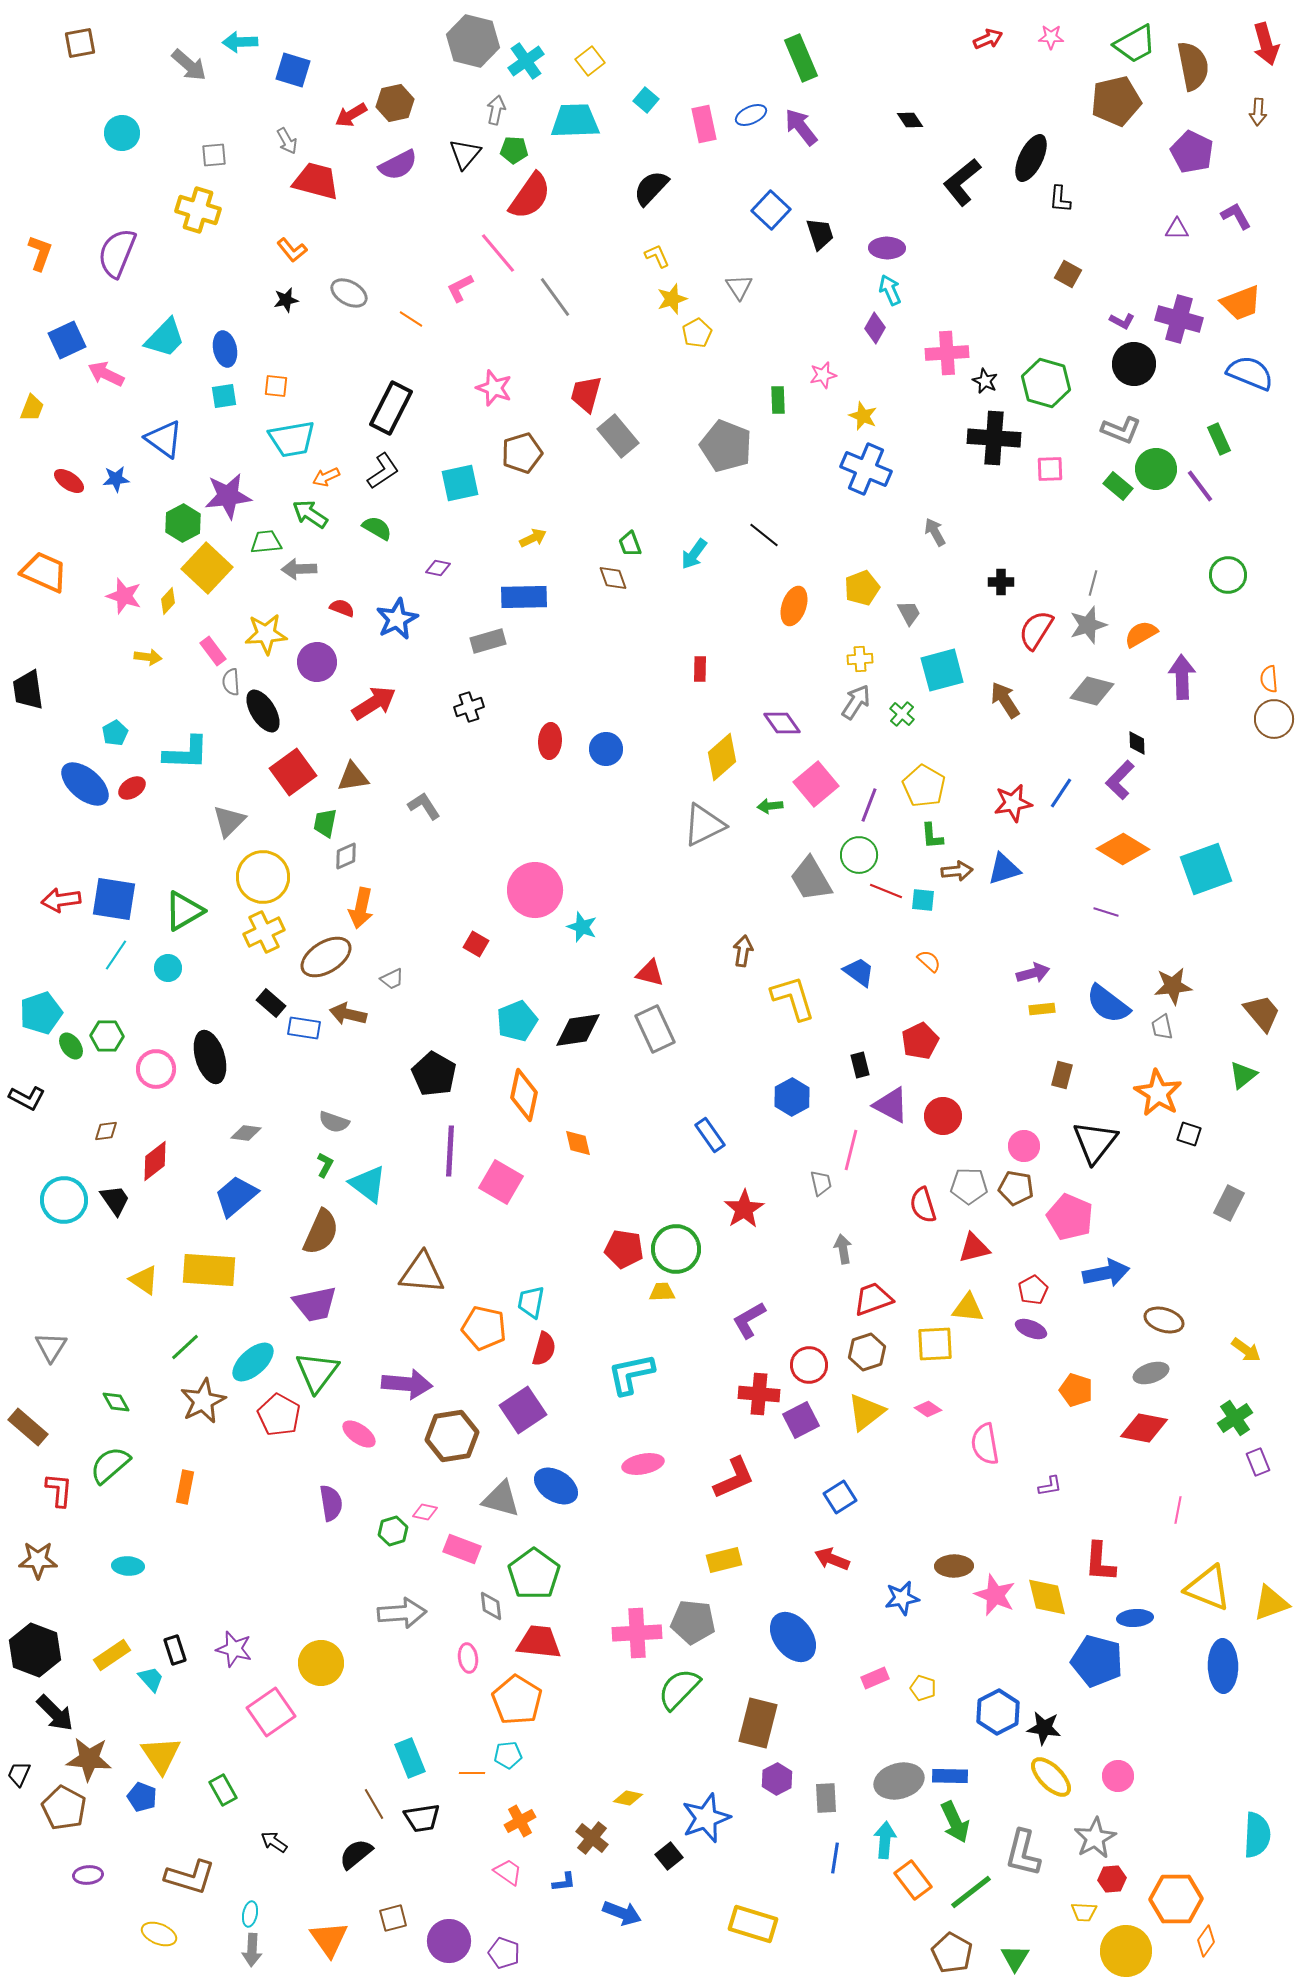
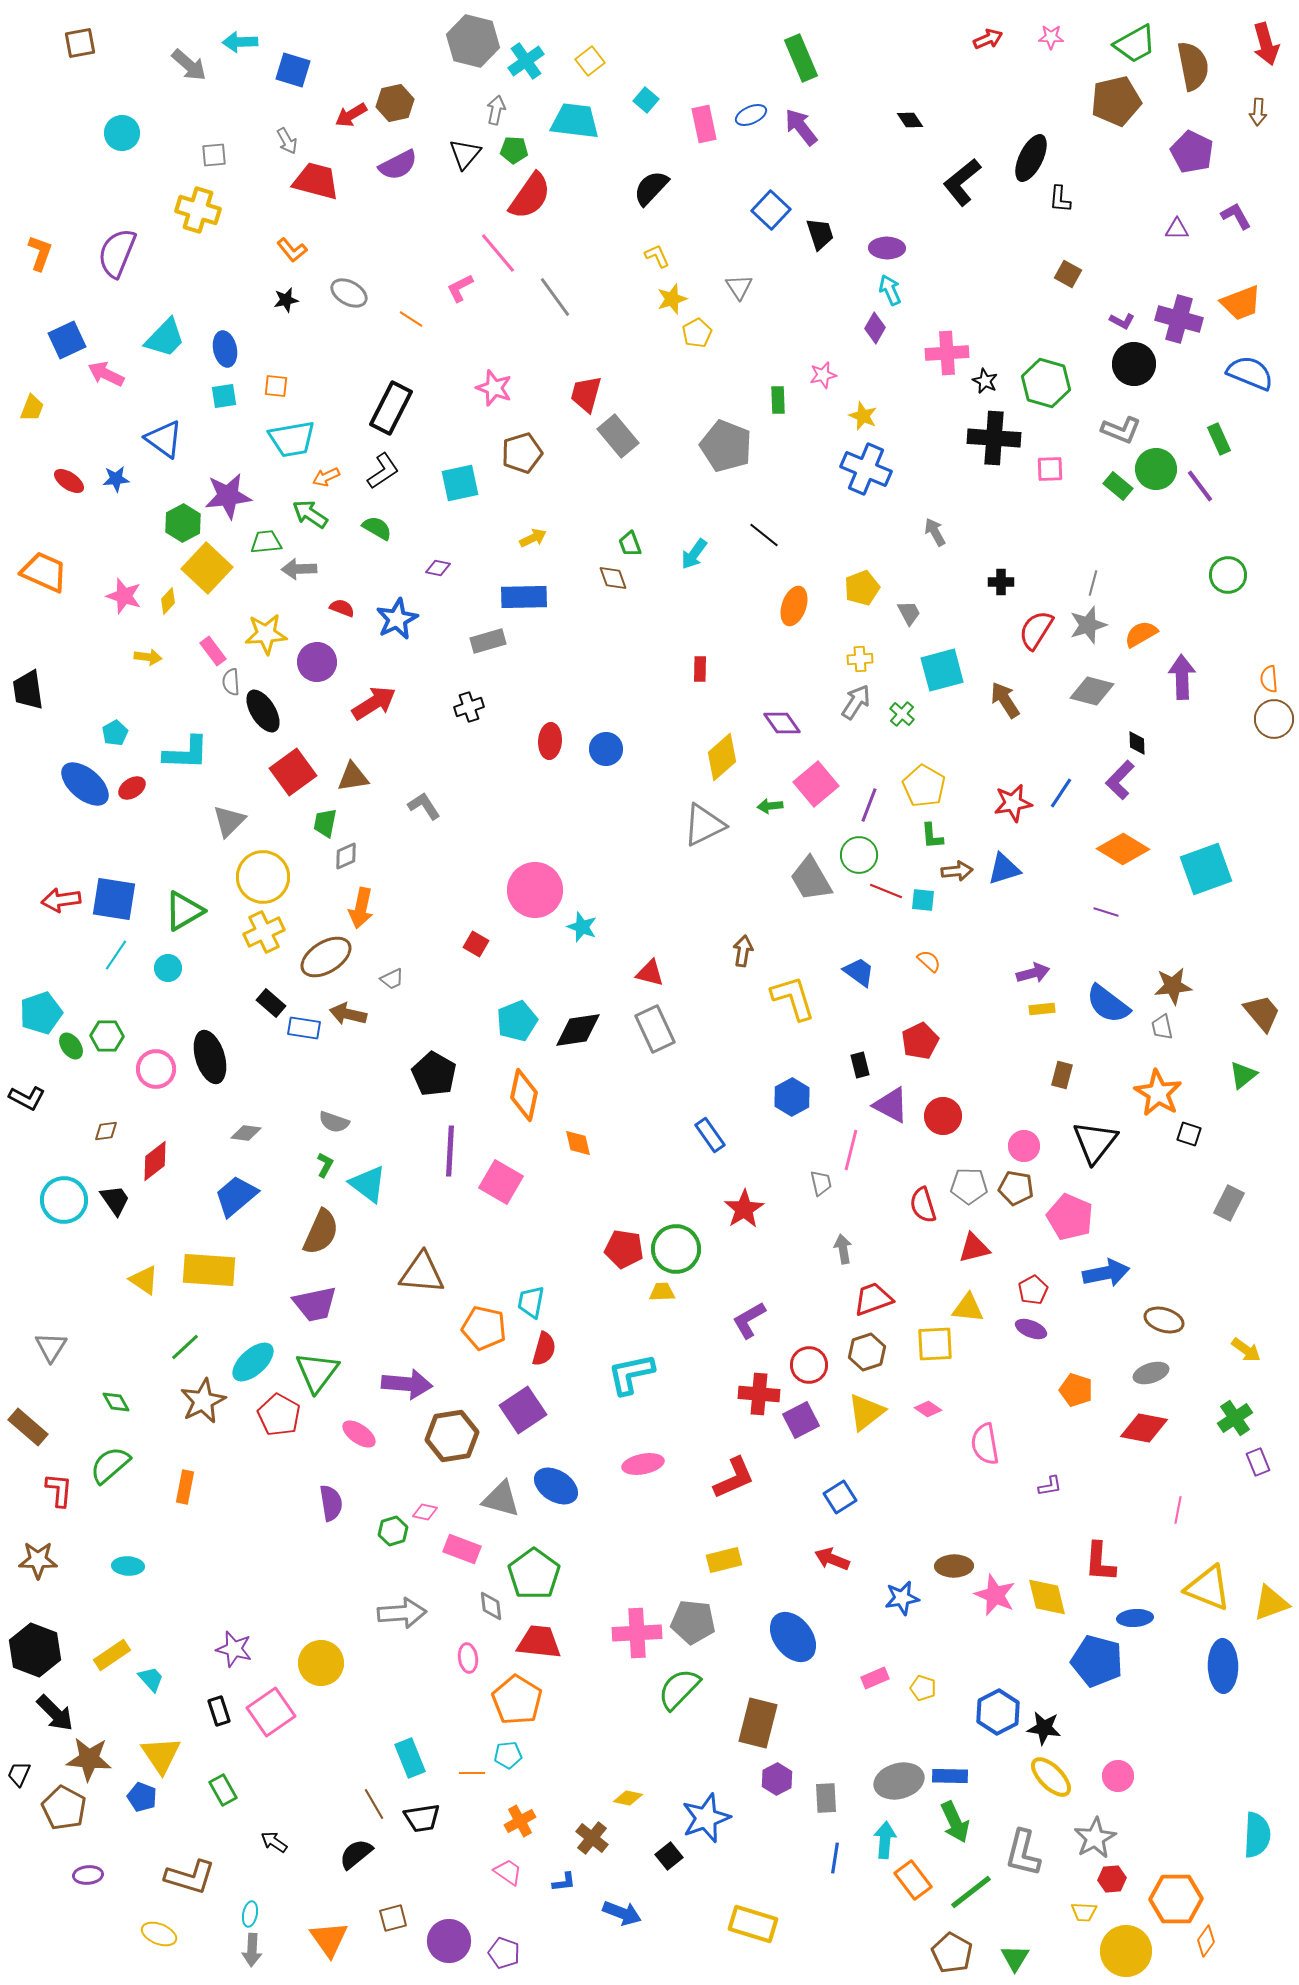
cyan trapezoid at (575, 121): rotated 9 degrees clockwise
black rectangle at (175, 1650): moved 44 px right, 61 px down
